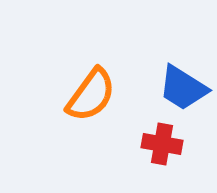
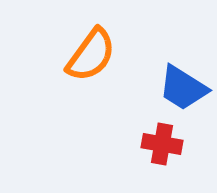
orange semicircle: moved 40 px up
